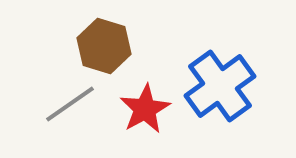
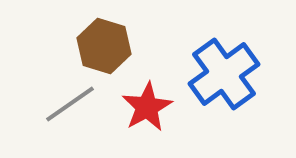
blue cross: moved 4 px right, 12 px up
red star: moved 2 px right, 2 px up
